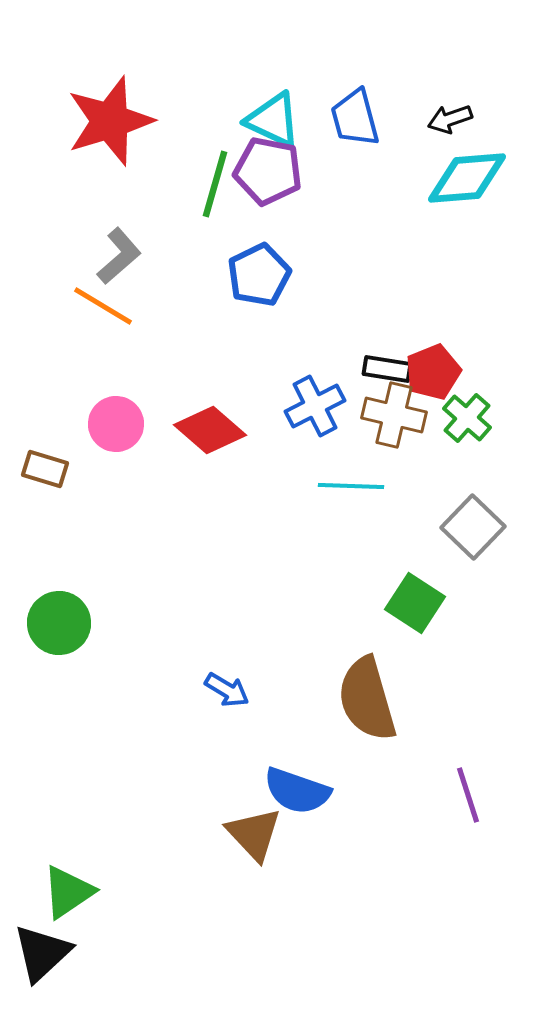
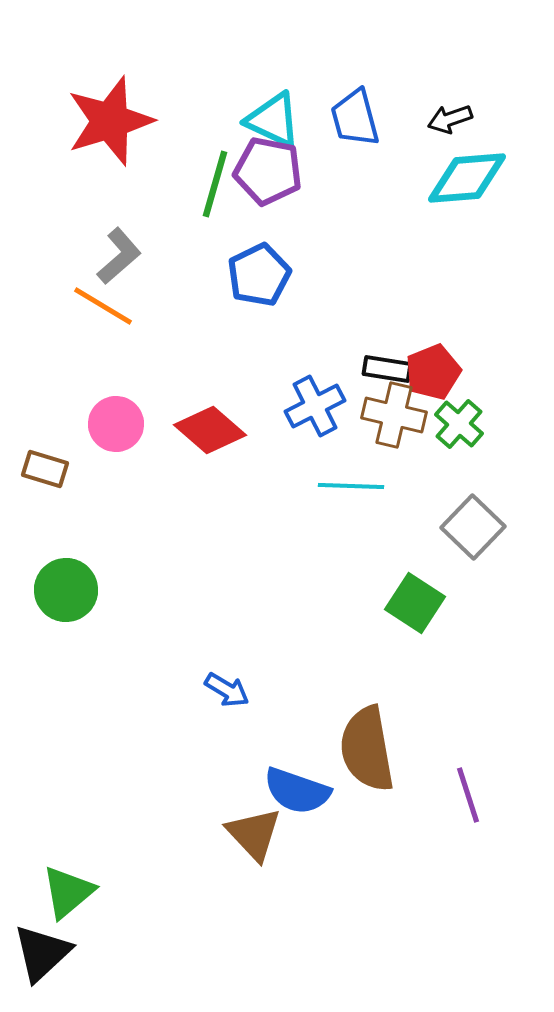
green cross: moved 8 px left, 6 px down
green circle: moved 7 px right, 33 px up
brown semicircle: moved 50 px down; rotated 6 degrees clockwise
green triangle: rotated 6 degrees counterclockwise
